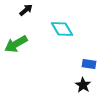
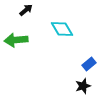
green arrow: moved 4 px up; rotated 25 degrees clockwise
blue rectangle: rotated 48 degrees counterclockwise
black star: moved 1 px down; rotated 21 degrees clockwise
